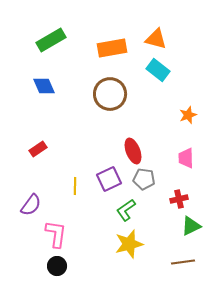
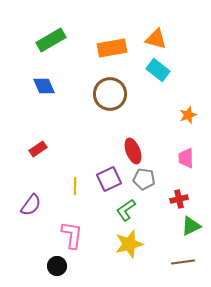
pink L-shape: moved 16 px right, 1 px down
